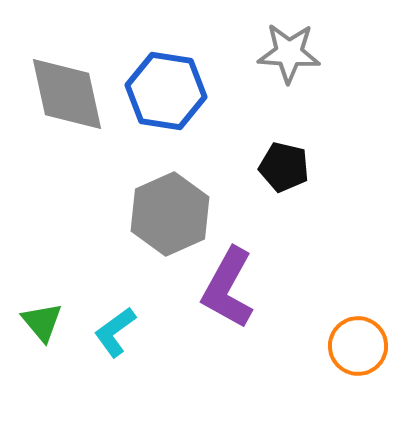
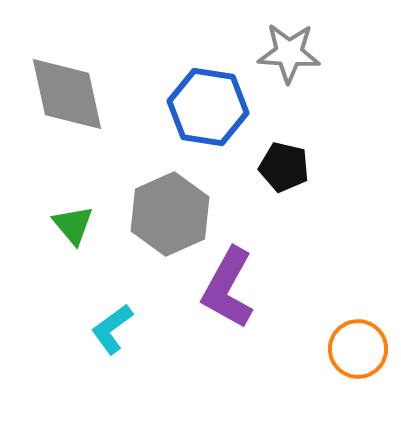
blue hexagon: moved 42 px right, 16 px down
green triangle: moved 31 px right, 97 px up
cyan L-shape: moved 3 px left, 3 px up
orange circle: moved 3 px down
